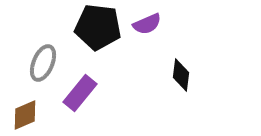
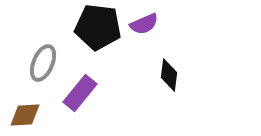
purple semicircle: moved 3 px left
black diamond: moved 12 px left
brown diamond: rotated 20 degrees clockwise
